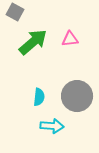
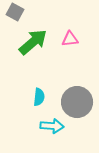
gray circle: moved 6 px down
